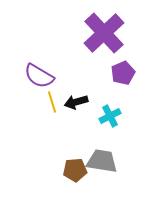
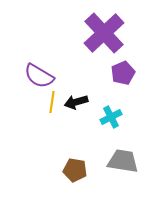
yellow line: rotated 25 degrees clockwise
cyan cross: moved 1 px right, 1 px down
gray trapezoid: moved 21 px right
brown pentagon: rotated 15 degrees clockwise
